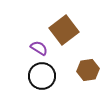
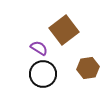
brown hexagon: moved 2 px up
black circle: moved 1 px right, 2 px up
